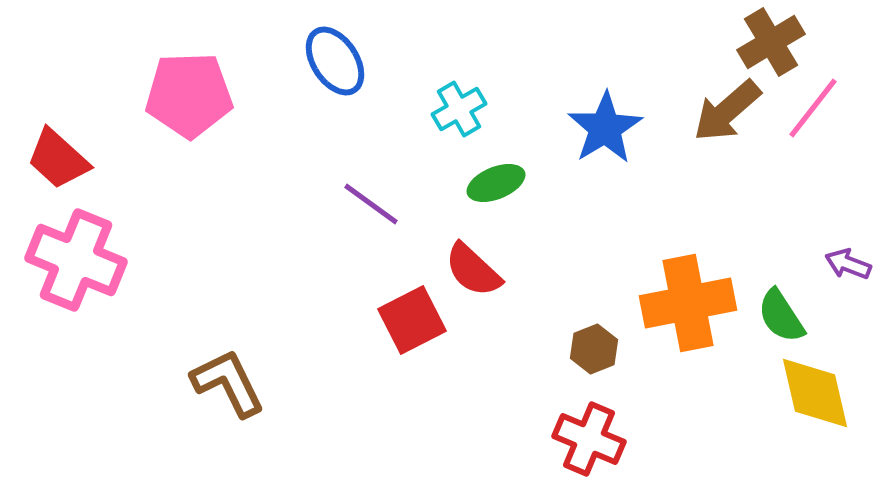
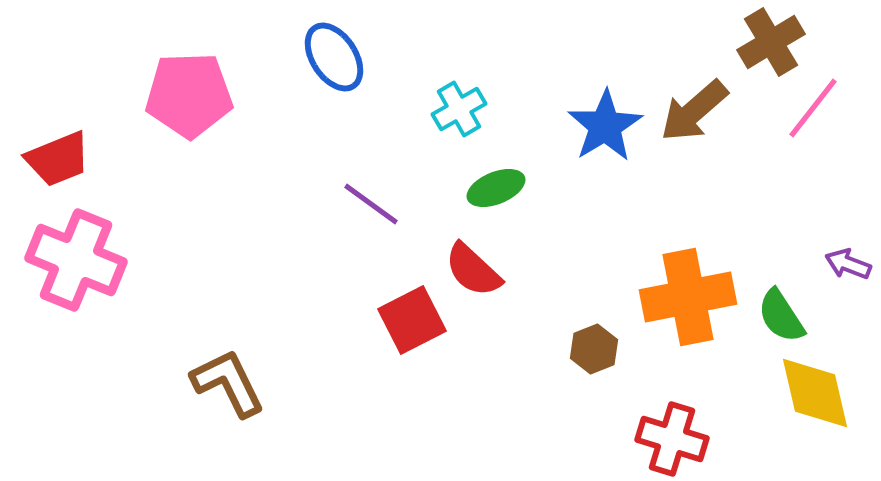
blue ellipse: moved 1 px left, 4 px up
brown arrow: moved 33 px left
blue star: moved 2 px up
red trapezoid: rotated 64 degrees counterclockwise
green ellipse: moved 5 px down
orange cross: moved 6 px up
red cross: moved 83 px right; rotated 6 degrees counterclockwise
